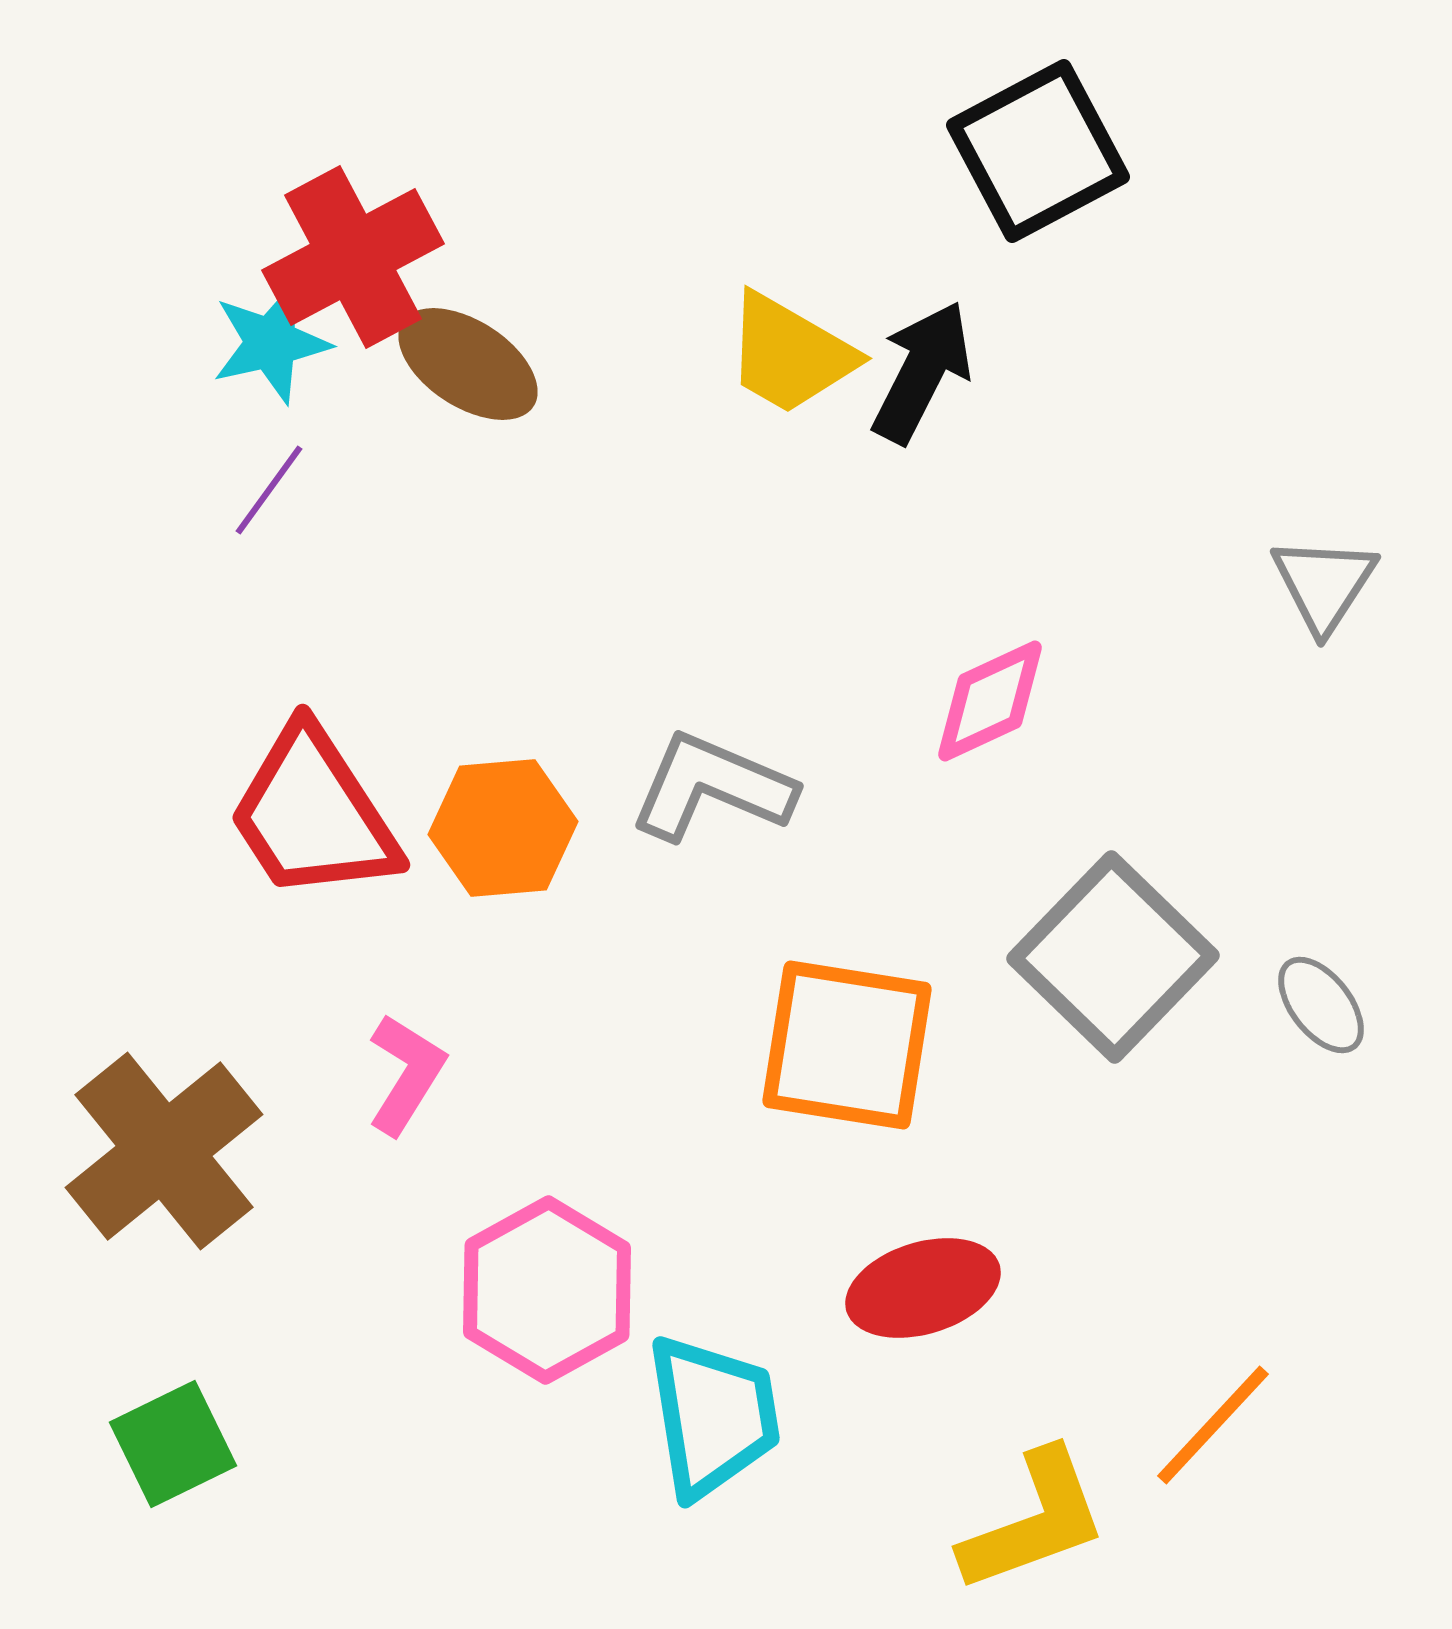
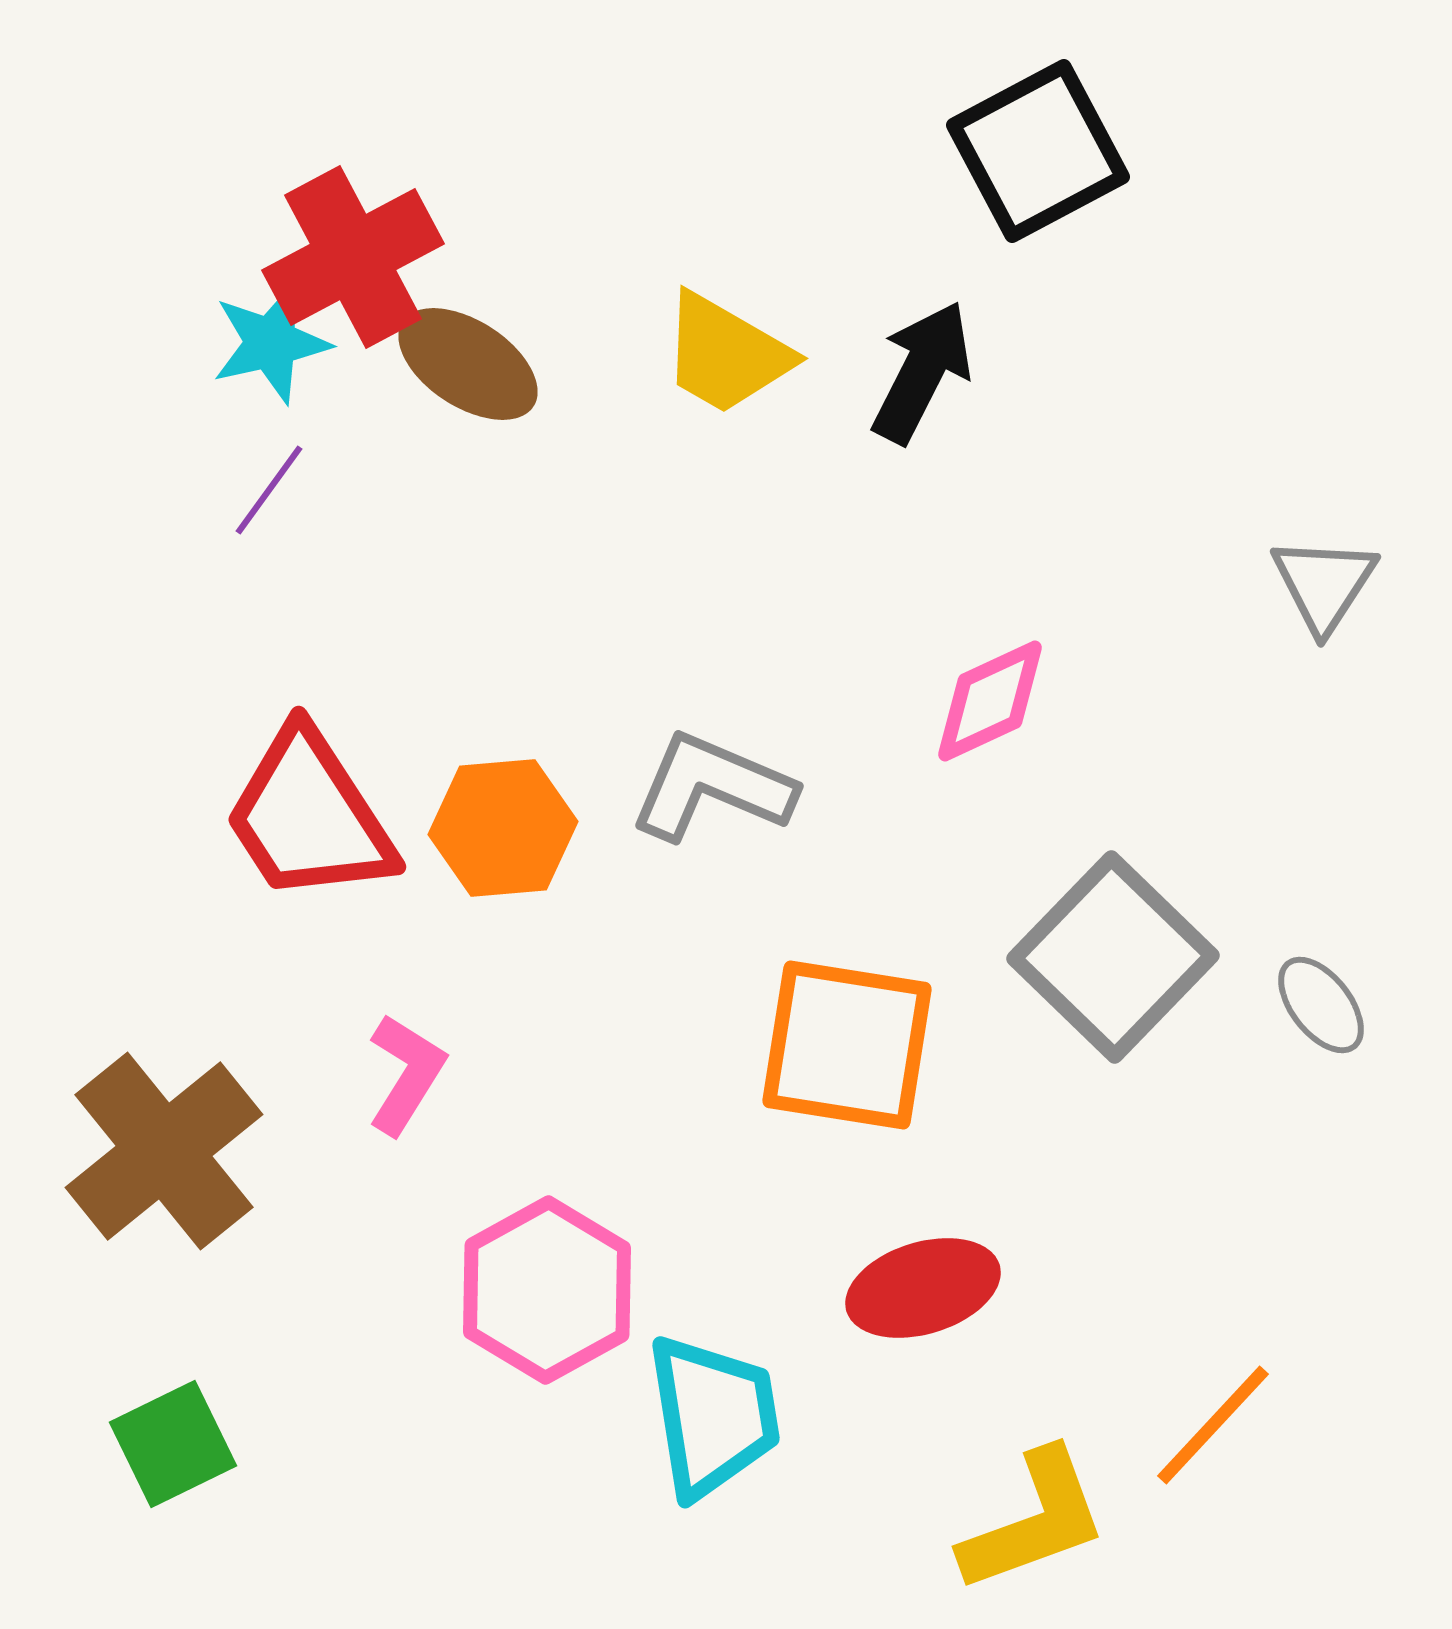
yellow trapezoid: moved 64 px left
red trapezoid: moved 4 px left, 2 px down
